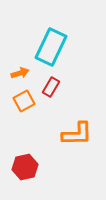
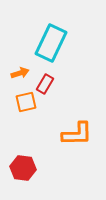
cyan rectangle: moved 4 px up
red rectangle: moved 6 px left, 3 px up
orange square: moved 2 px right, 1 px down; rotated 15 degrees clockwise
red hexagon: moved 2 px left, 1 px down; rotated 20 degrees clockwise
